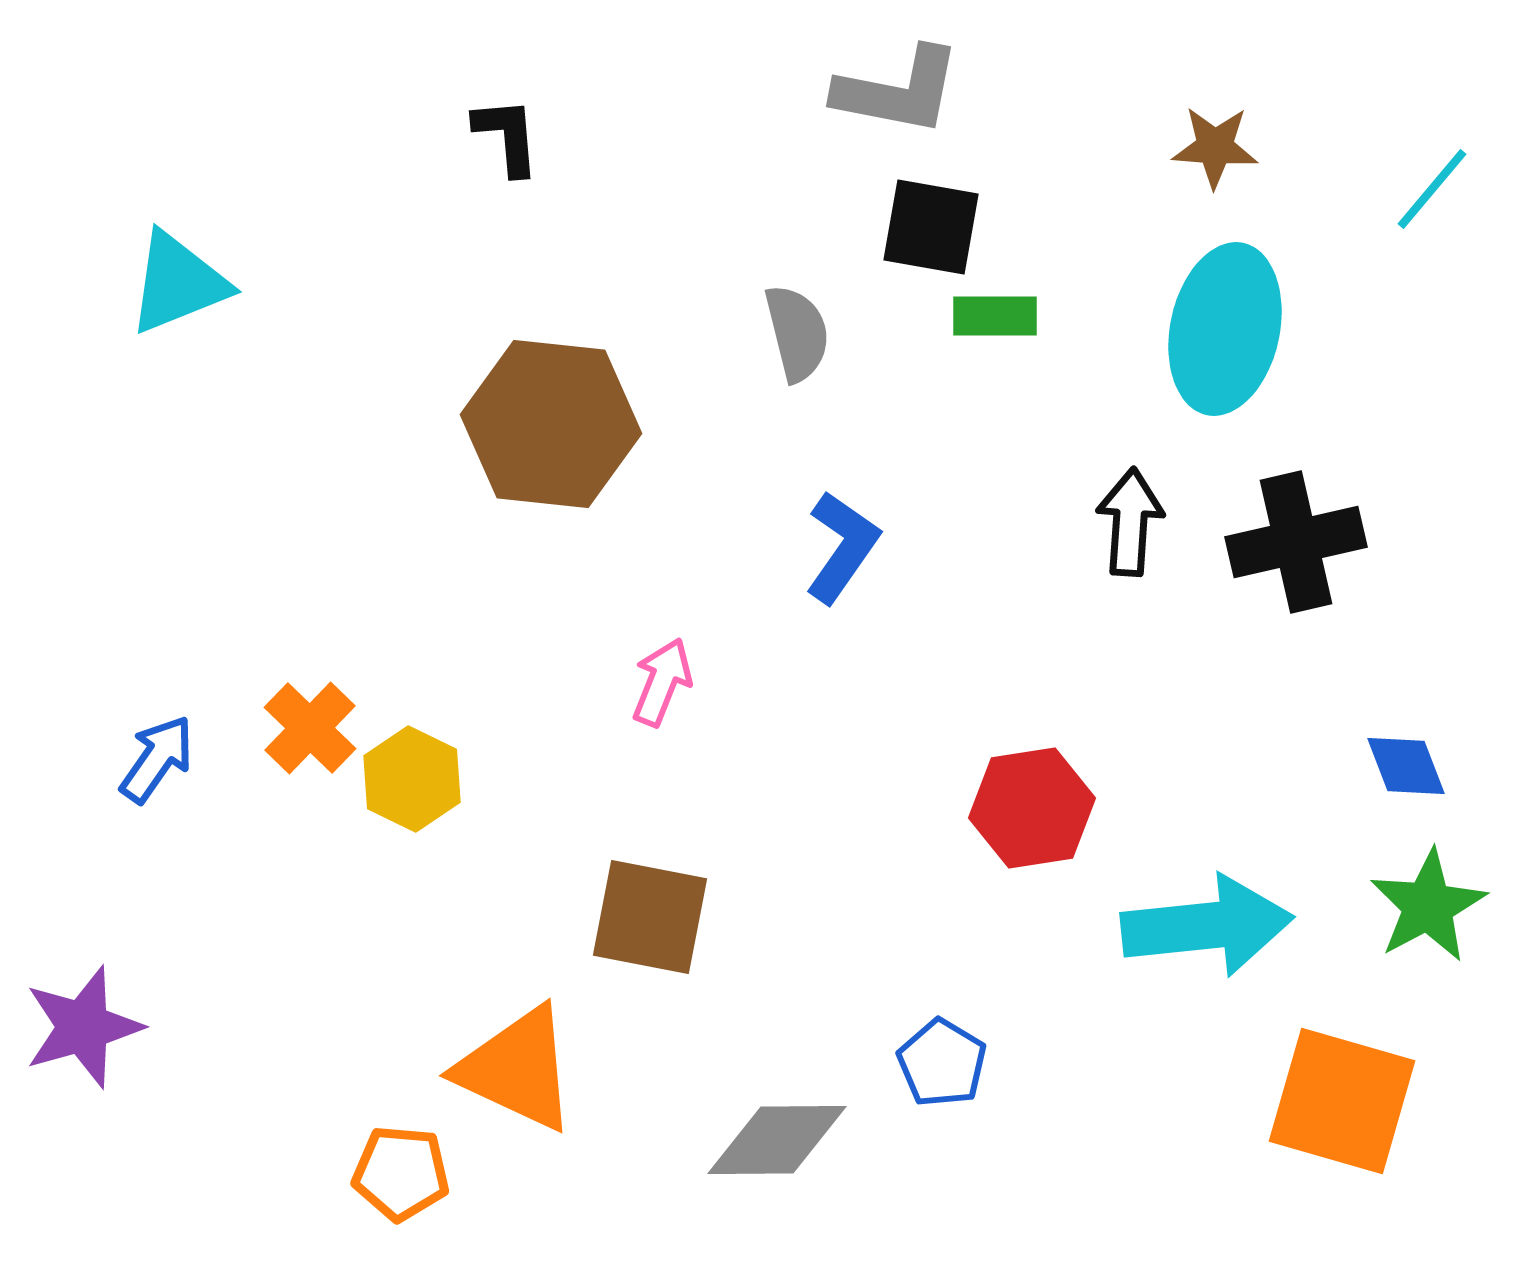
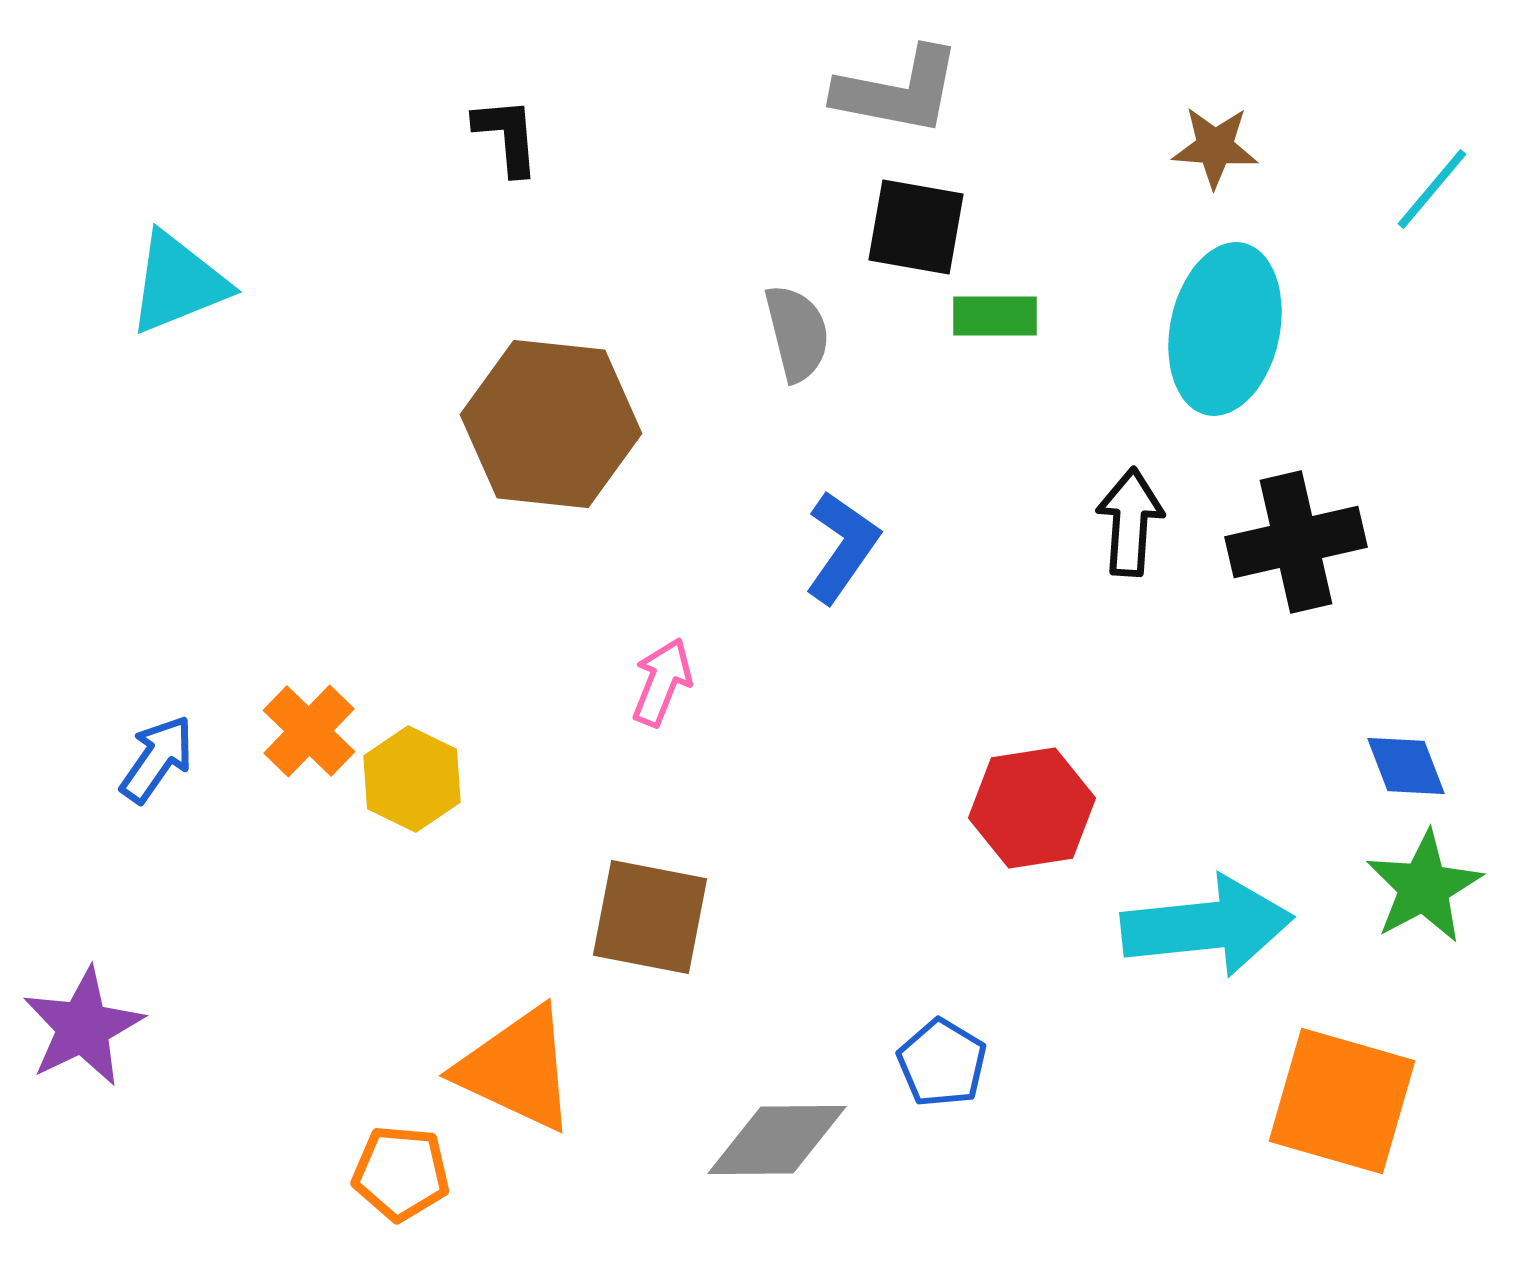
black square: moved 15 px left
orange cross: moved 1 px left, 3 px down
green star: moved 4 px left, 19 px up
purple star: rotated 10 degrees counterclockwise
